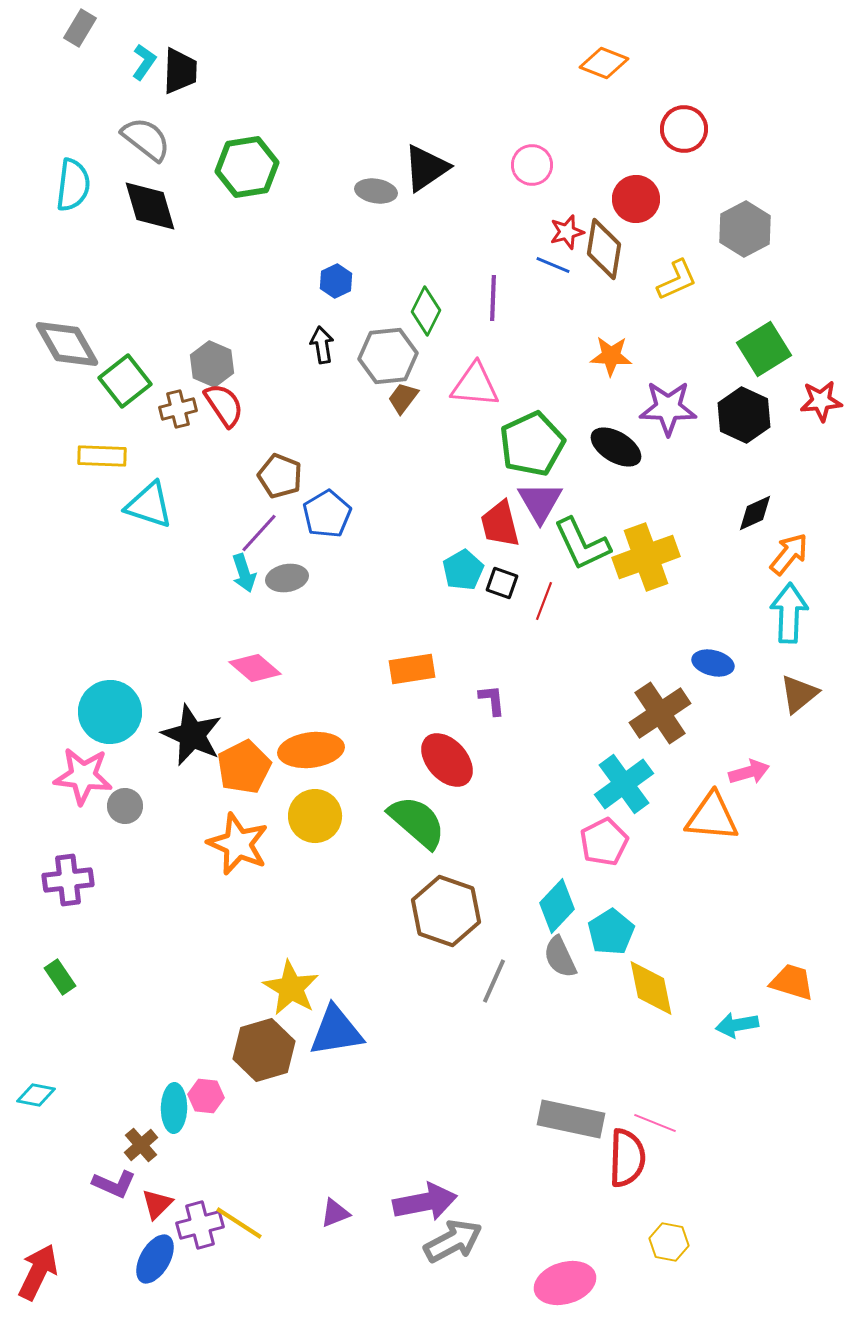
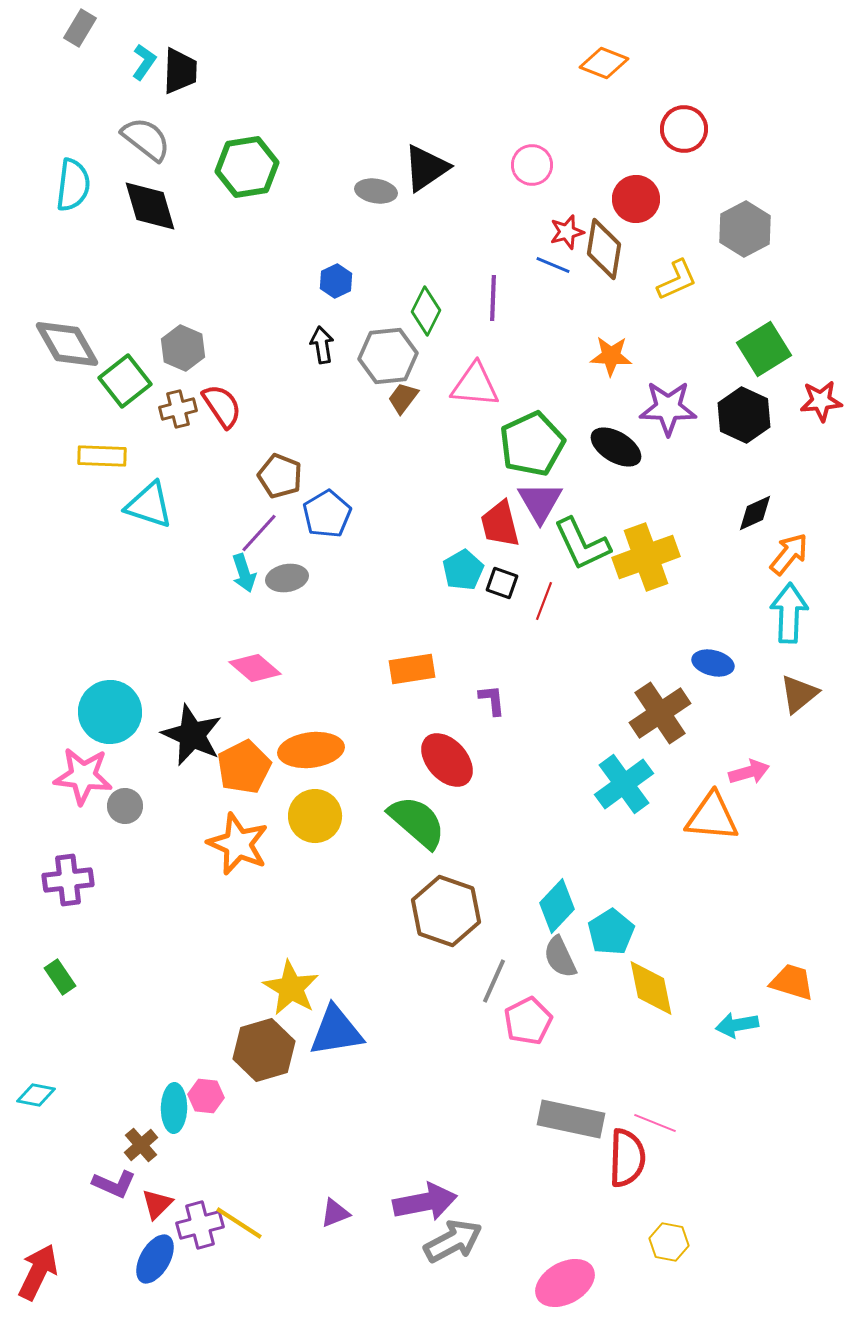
gray hexagon at (212, 364): moved 29 px left, 16 px up
red semicircle at (224, 405): moved 2 px left, 1 px down
pink pentagon at (604, 842): moved 76 px left, 179 px down
pink ellipse at (565, 1283): rotated 12 degrees counterclockwise
